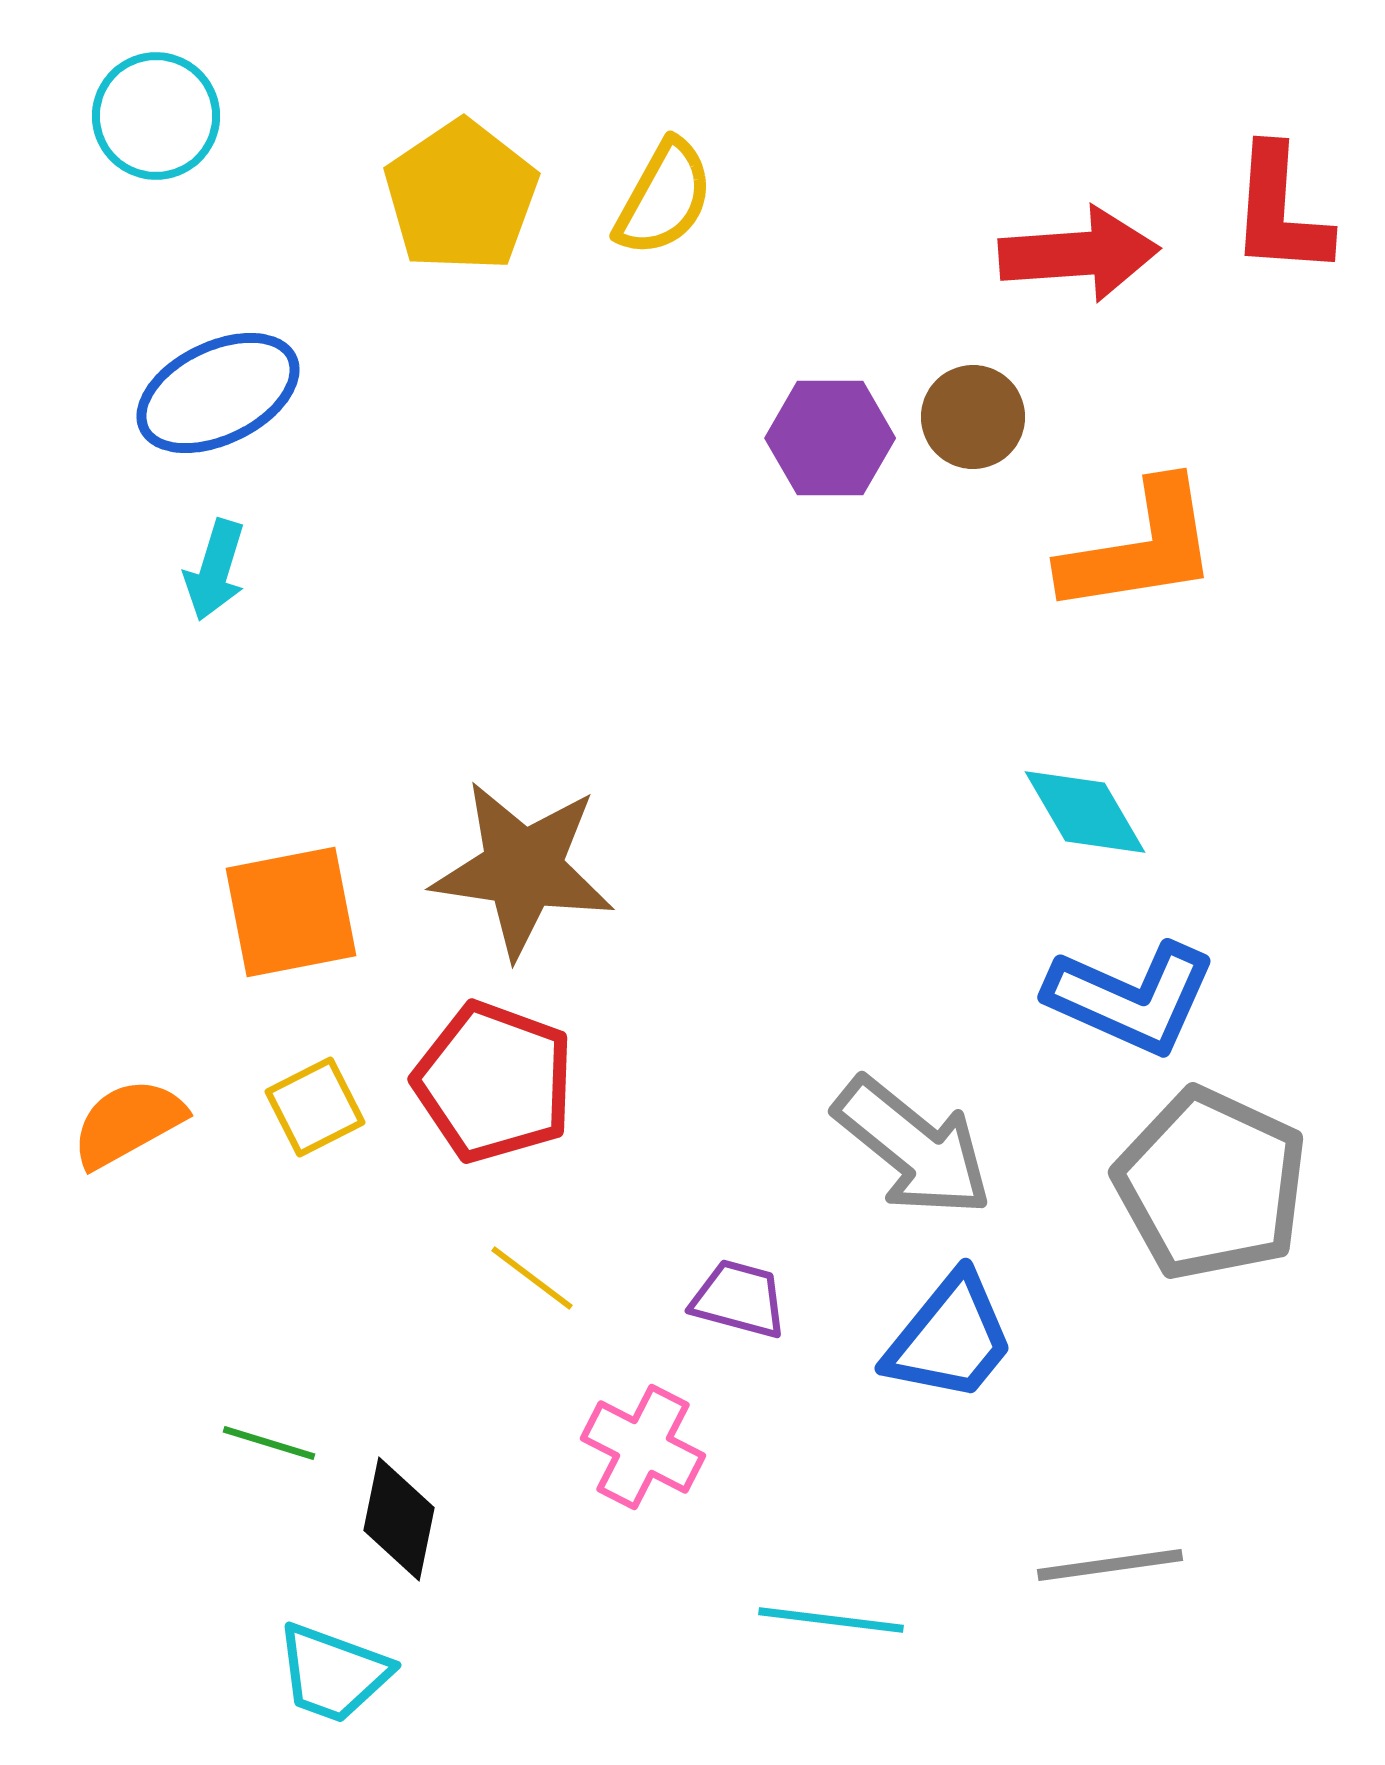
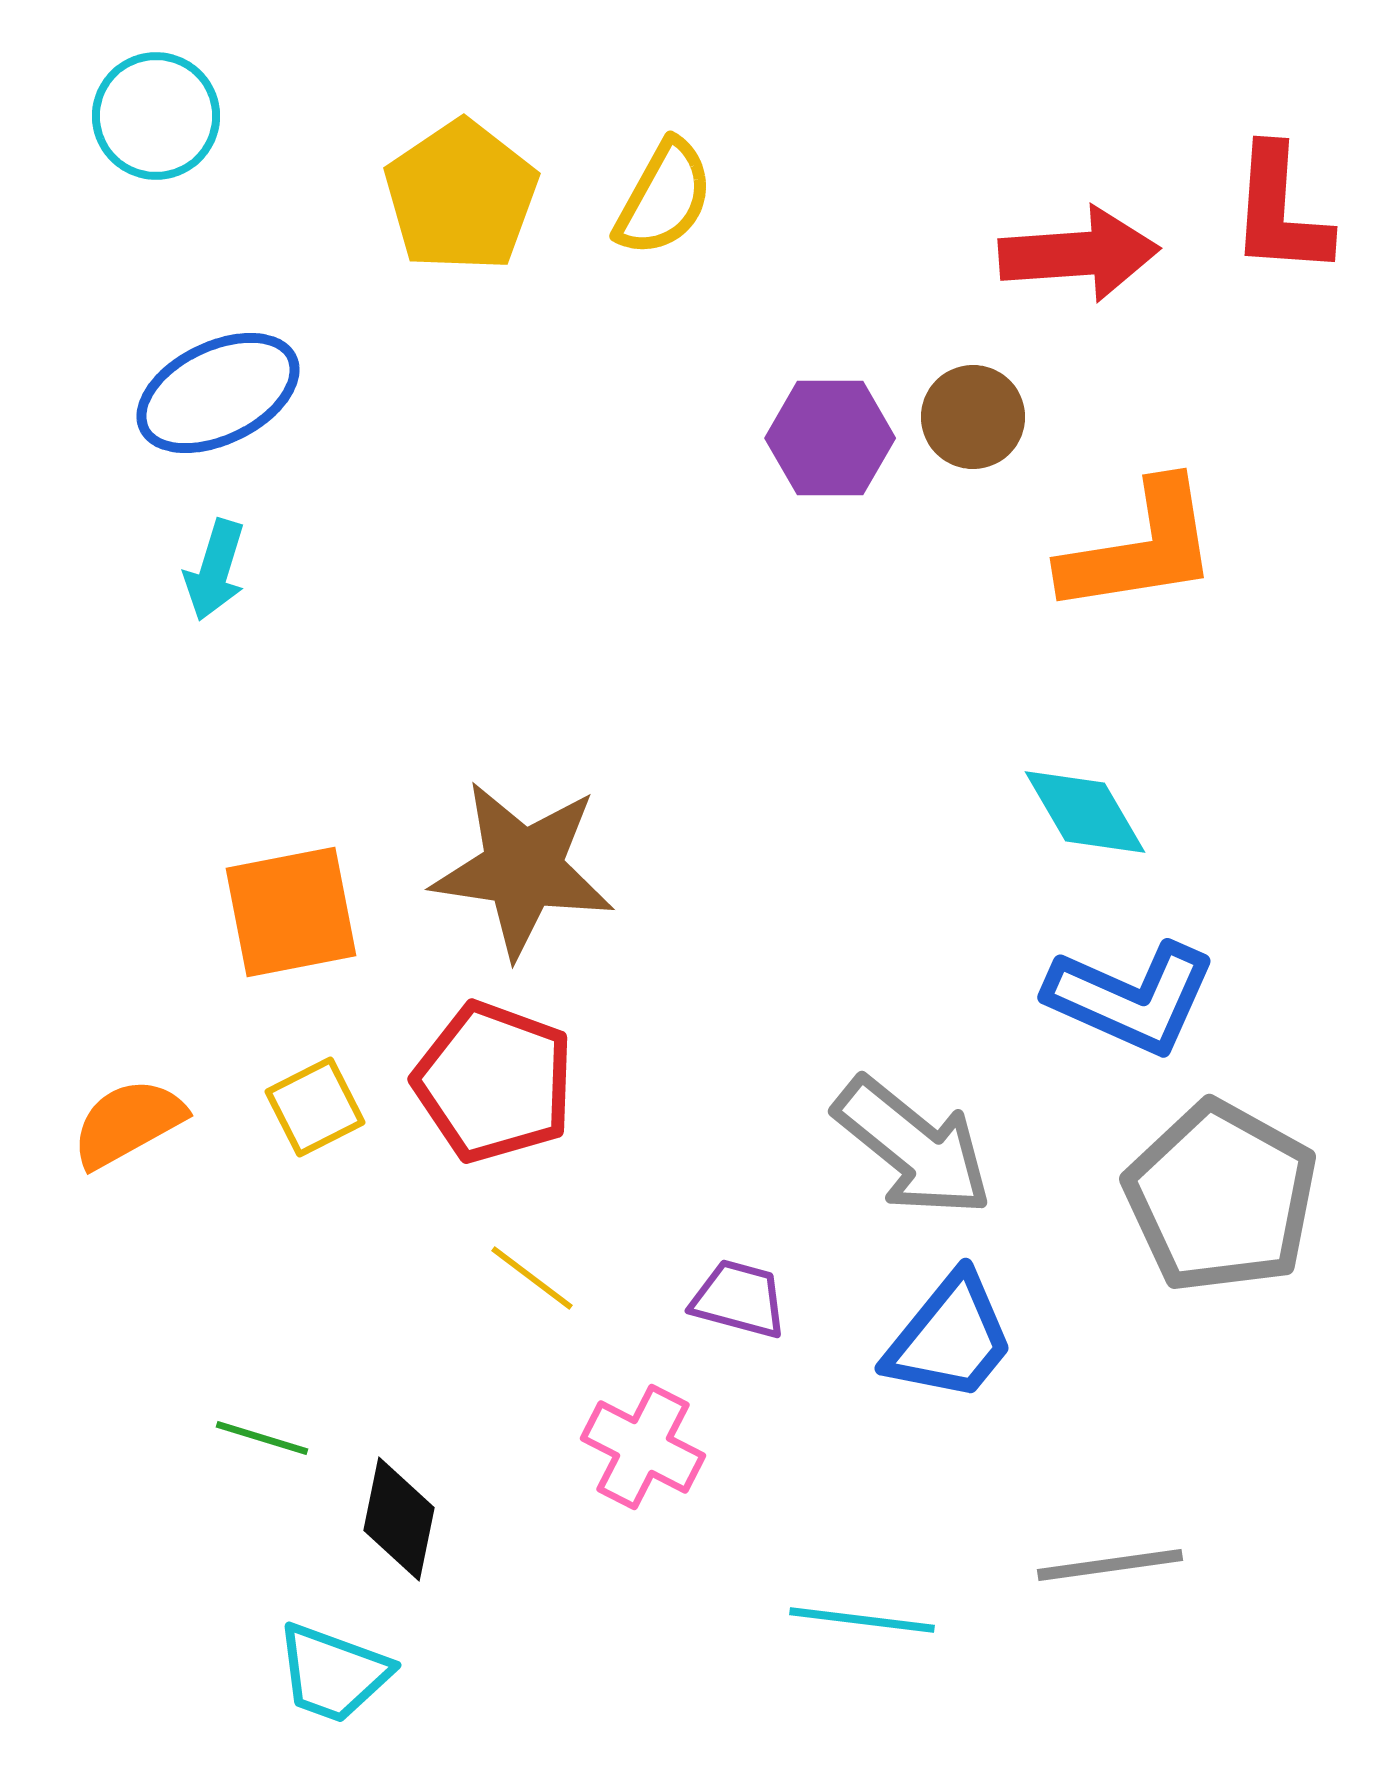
gray pentagon: moved 10 px right, 13 px down; rotated 4 degrees clockwise
green line: moved 7 px left, 5 px up
cyan line: moved 31 px right
